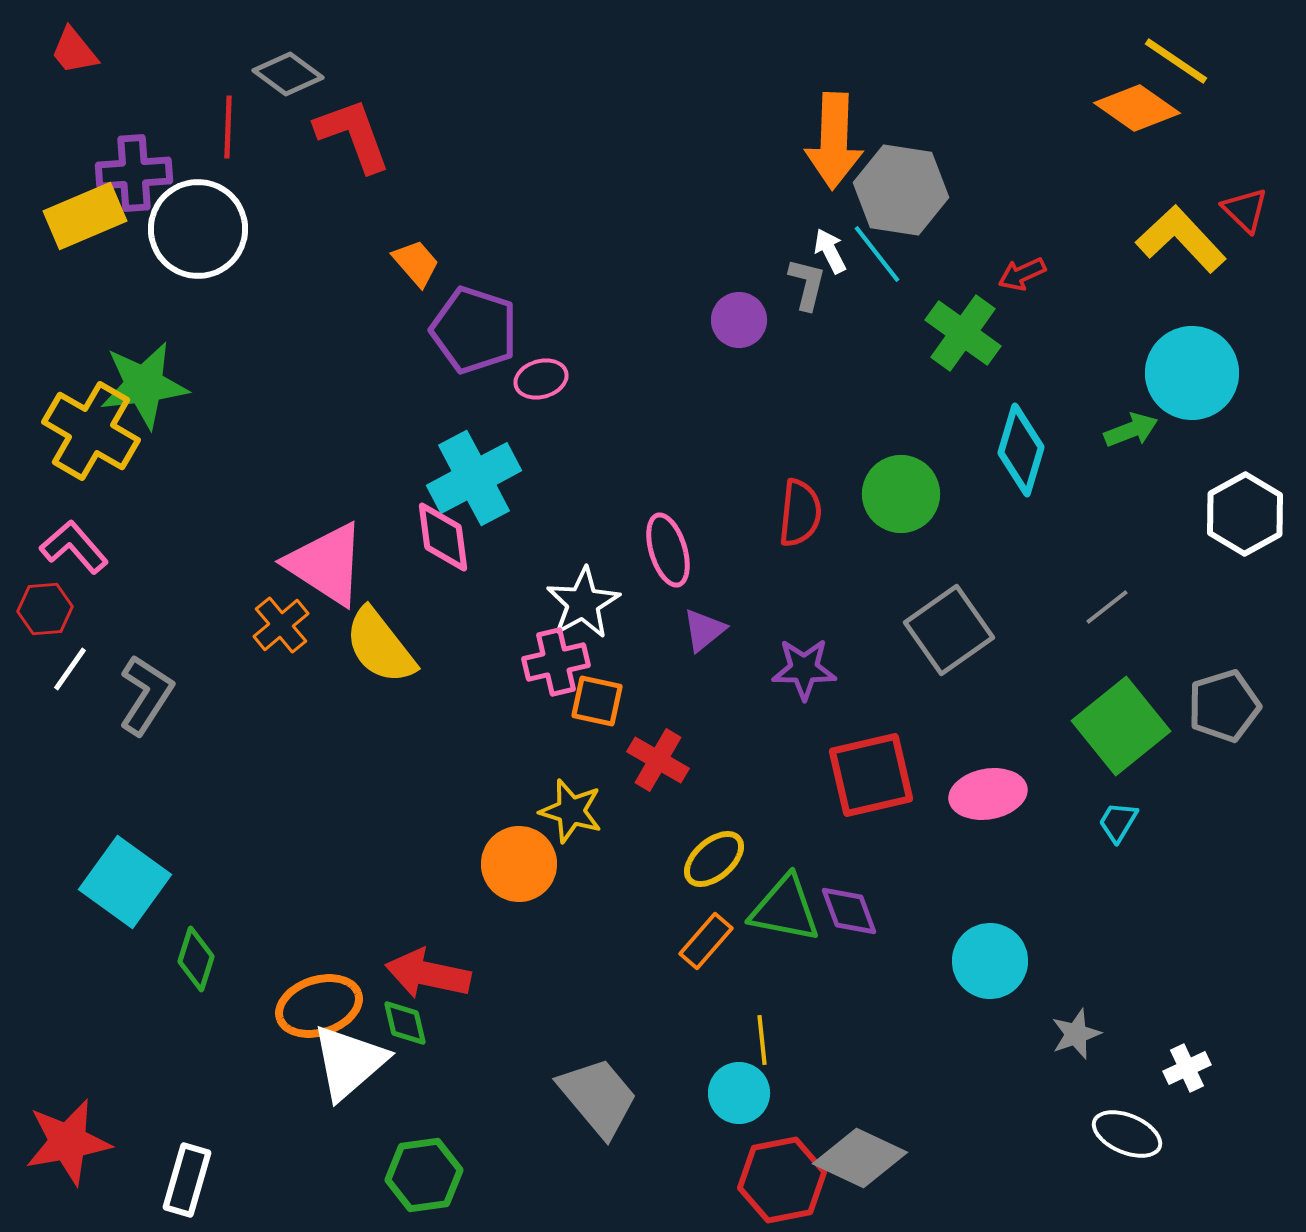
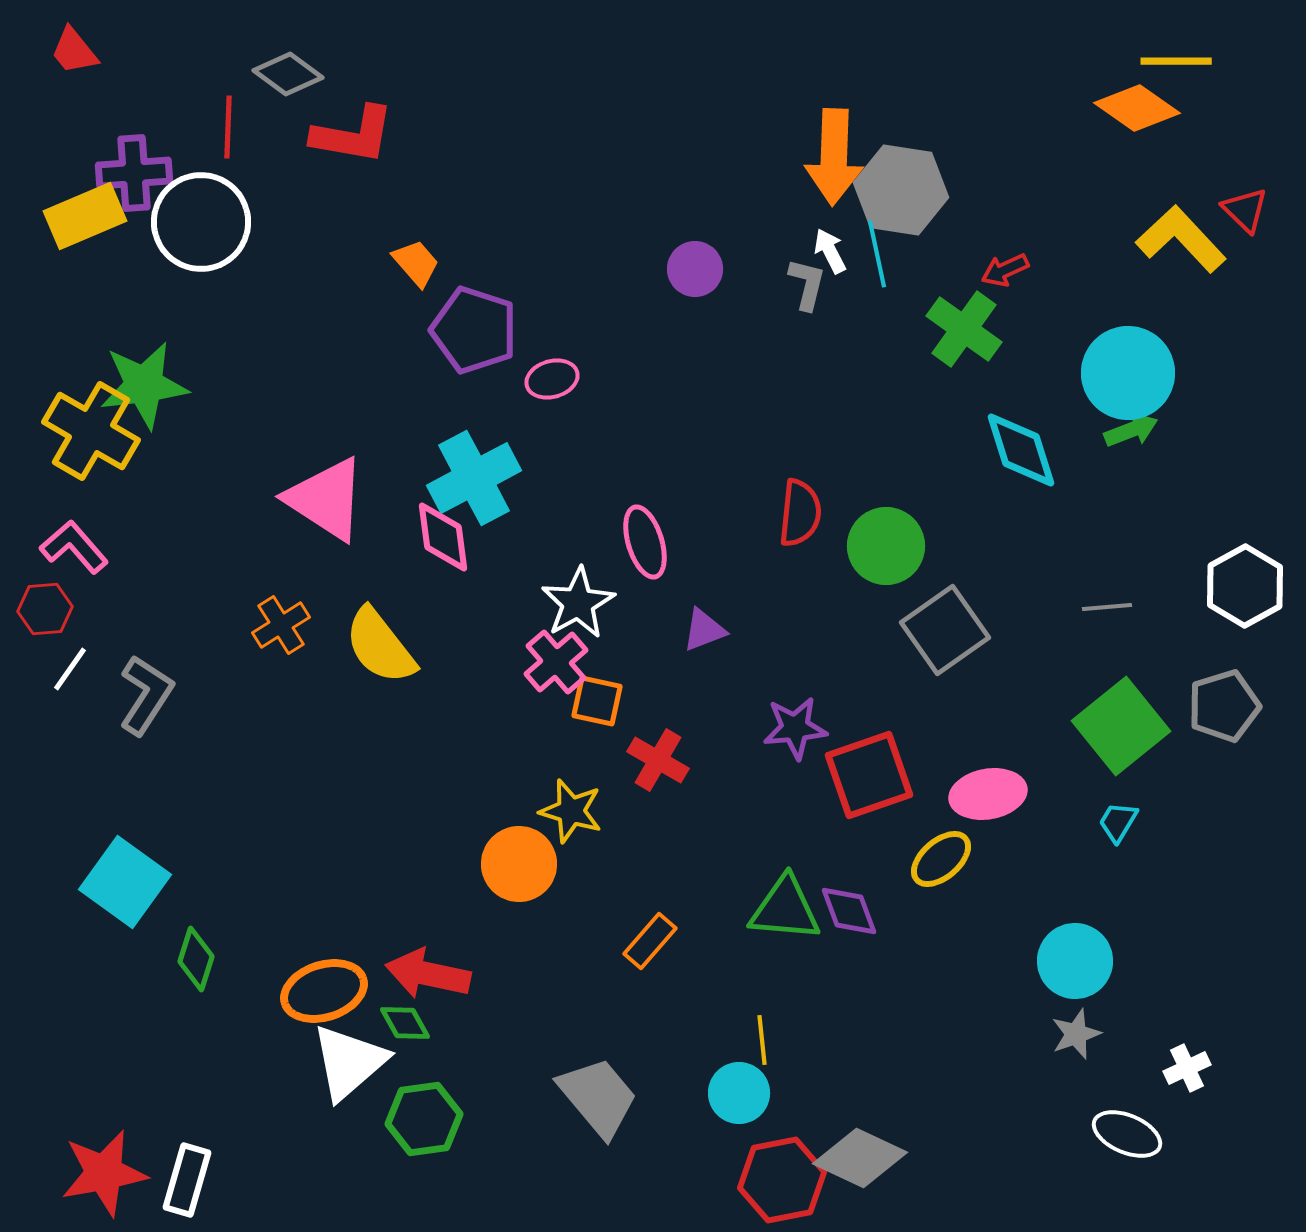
yellow line at (1176, 61): rotated 34 degrees counterclockwise
red L-shape at (353, 135): rotated 120 degrees clockwise
orange arrow at (834, 141): moved 16 px down
white circle at (198, 229): moved 3 px right, 7 px up
cyan line at (877, 254): rotated 26 degrees clockwise
red arrow at (1022, 274): moved 17 px left, 4 px up
purple circle at (739, 320): moved 44 px left, 51 px up
green cross at (963, 333): moved 1 px right, 4 px up
cyan circle at (1192, 373): moved 64 px left
pink ellipse at (541, 379): moved 11 px right
cyan diamond at (1021, 450): rotated 34 degrees counterclockwise
green circle at (901, 494): moved 15 px left, 52 px down
white hexagon at (1245, 514): moved 72 px down
pink ellipse at (668, 550): moved 23 px left, 8 px up
pink triangle at (326, 564): moved 65 px up
white star at (583, 603): moved 5 px left
gray line at (1107, 607): rotated 33 degrees clockwise
orange cross at (281, 625): rotated 8 degrees clockwise
purple triangle at (704, 630): rotated 18 degrees clockwise
gray square at (949, 630): moved 4 px left
pink cross at (556, 662): rotated 28 degrees counterclockwise
purple star at (804, 669): moved 9 px left, 59 px down; rotated 6 degrees counterclockwise
red square at (871, 775): moved 2 px left; rotated 6 degrees counterclockwise
yellow ellipse at (714, 859): moved 227 px right
green triangle at (785, 909): rotated 6 degrees counterclockwise
orange rectangle at (706, 941): moved 56 px left
cyan circle at (990, 961): moved 85 px right
orange ellipse at (319, 1006): moved 5 px right, 15 px up
green diamond at (405, 1023): rotated 16 degrees counterclockwise
red star at (68, 1142): moved 36 px right, 31 px down
green hexagon at (424, 1175): moved 56 px up
